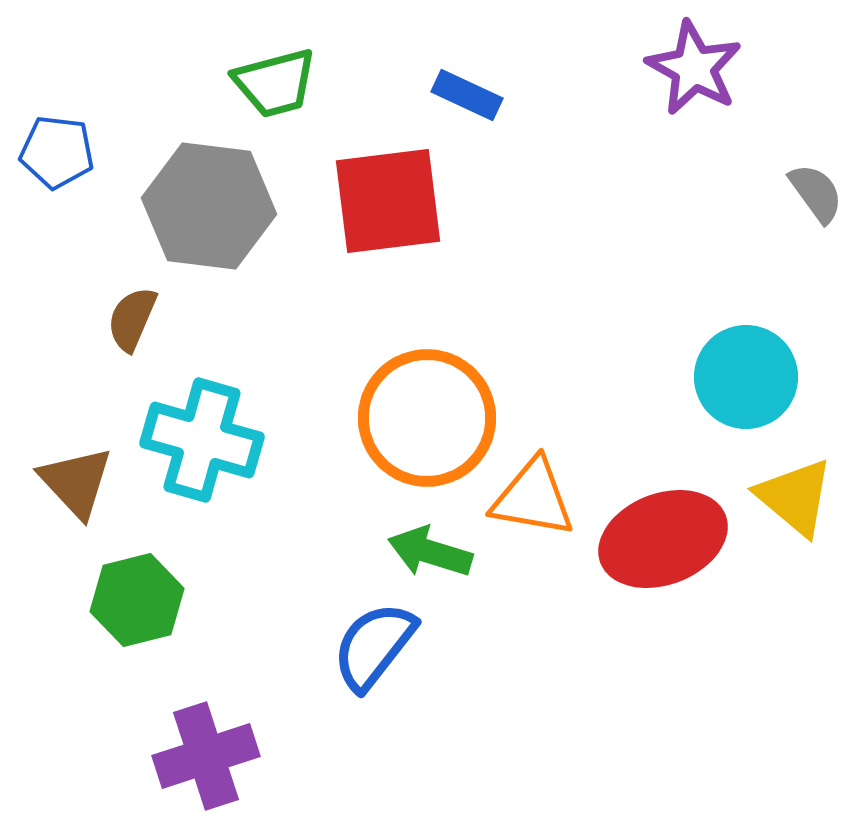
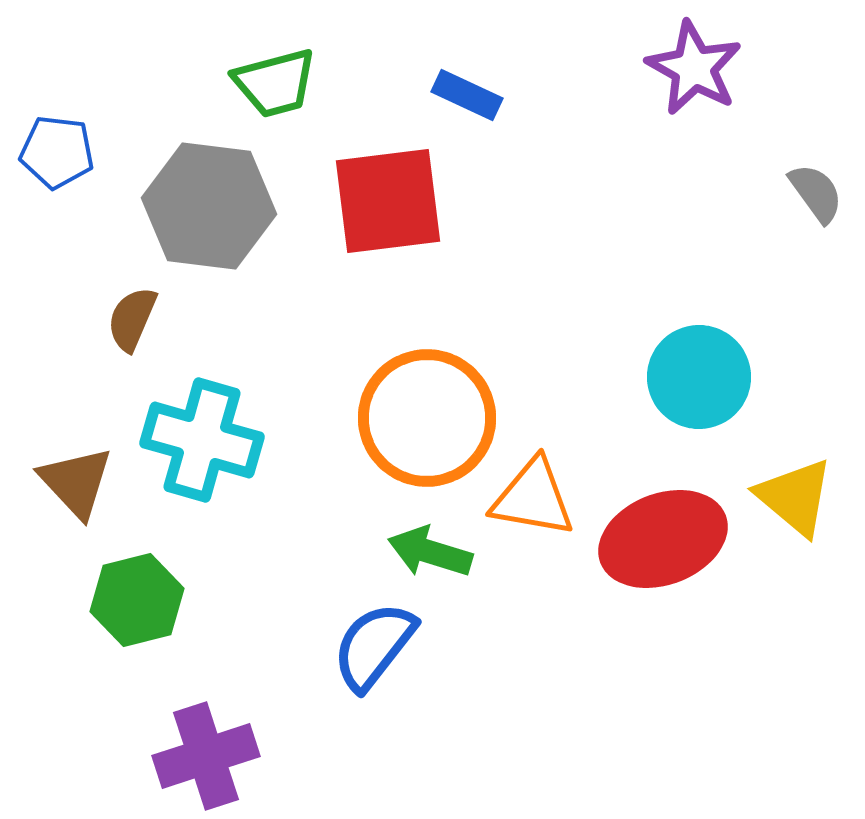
cyan circle: moved 47 px left
